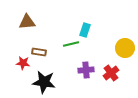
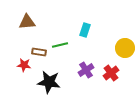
green line: moved 11 px left, 1 px down
red star: moved 1 px right, 2 px down
purple cross: rotated 28 degrees counterclockwise
black star: moved 5 px right
